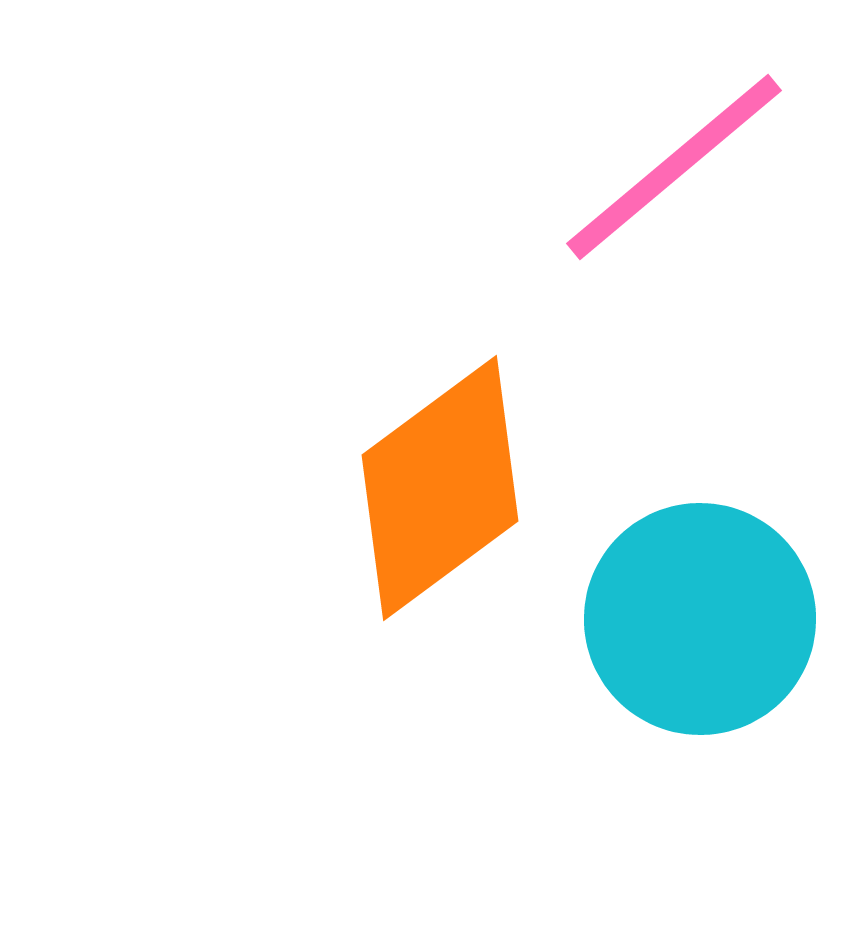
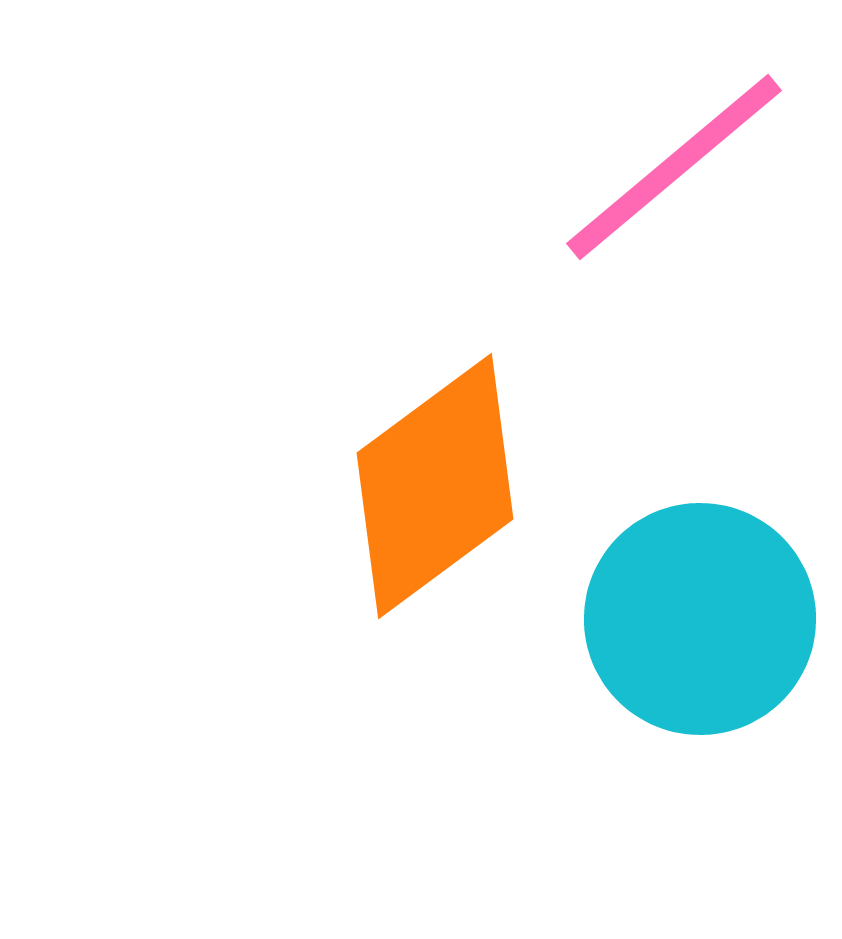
orange diamond: moved 5 px left, 2 px up
